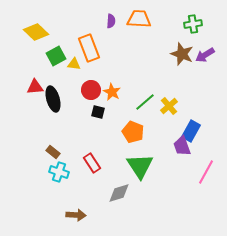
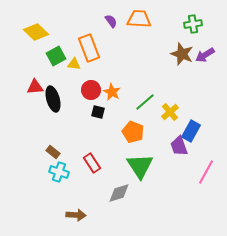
purple semicircle: rotated 40 degrees counterclockwise
yellow cross: moved 1 px right, 6 px down
purple trapezoid: moved 3 px left
